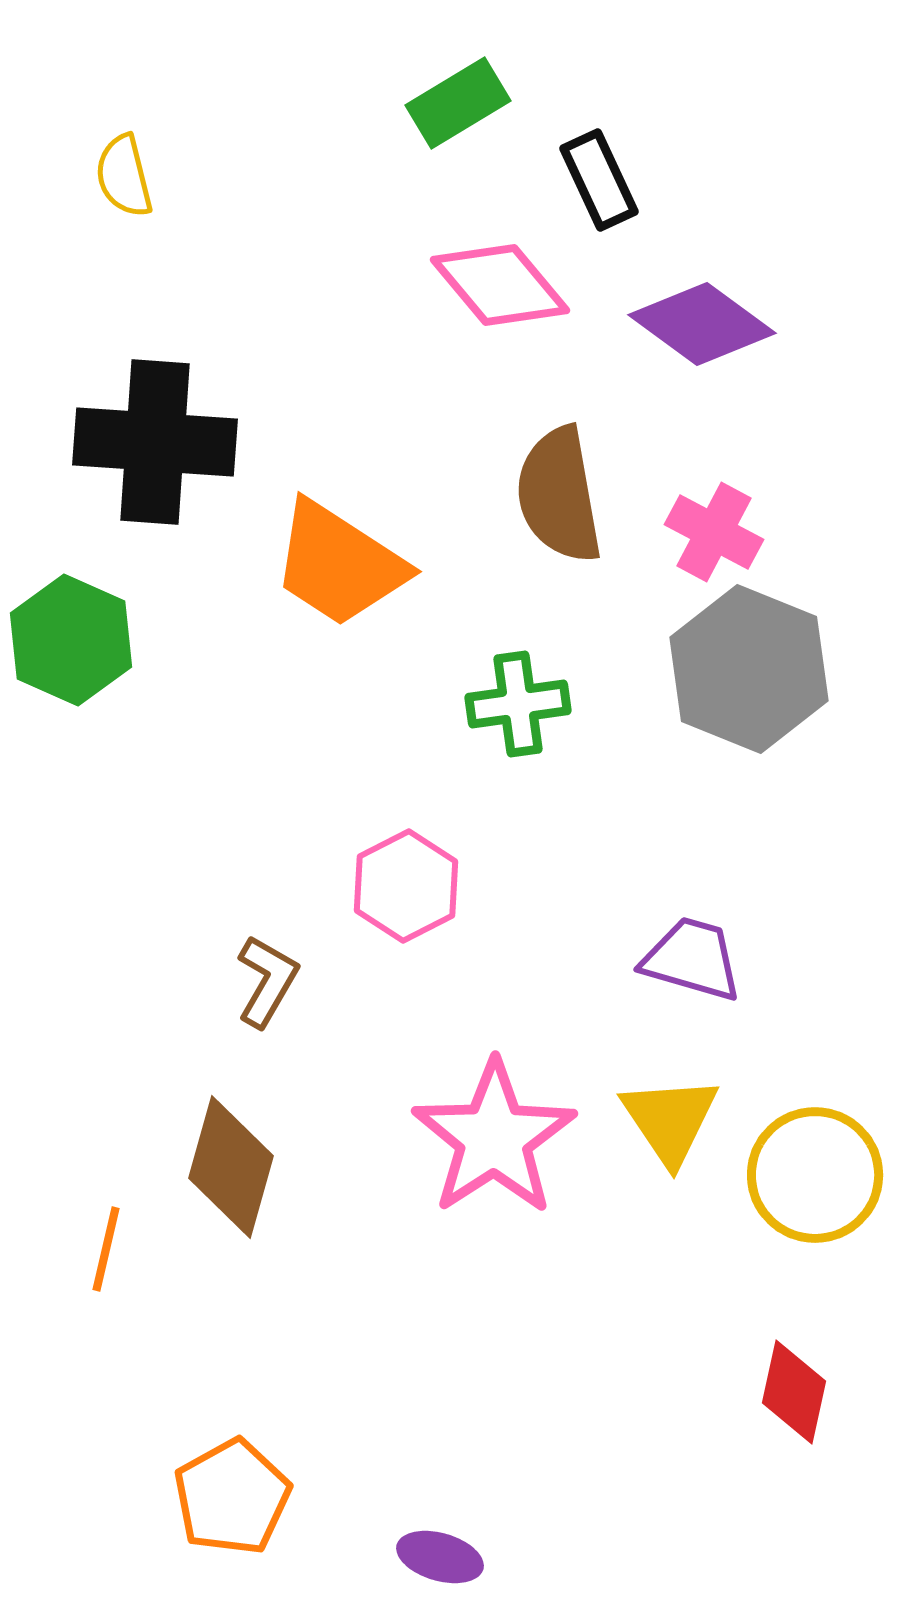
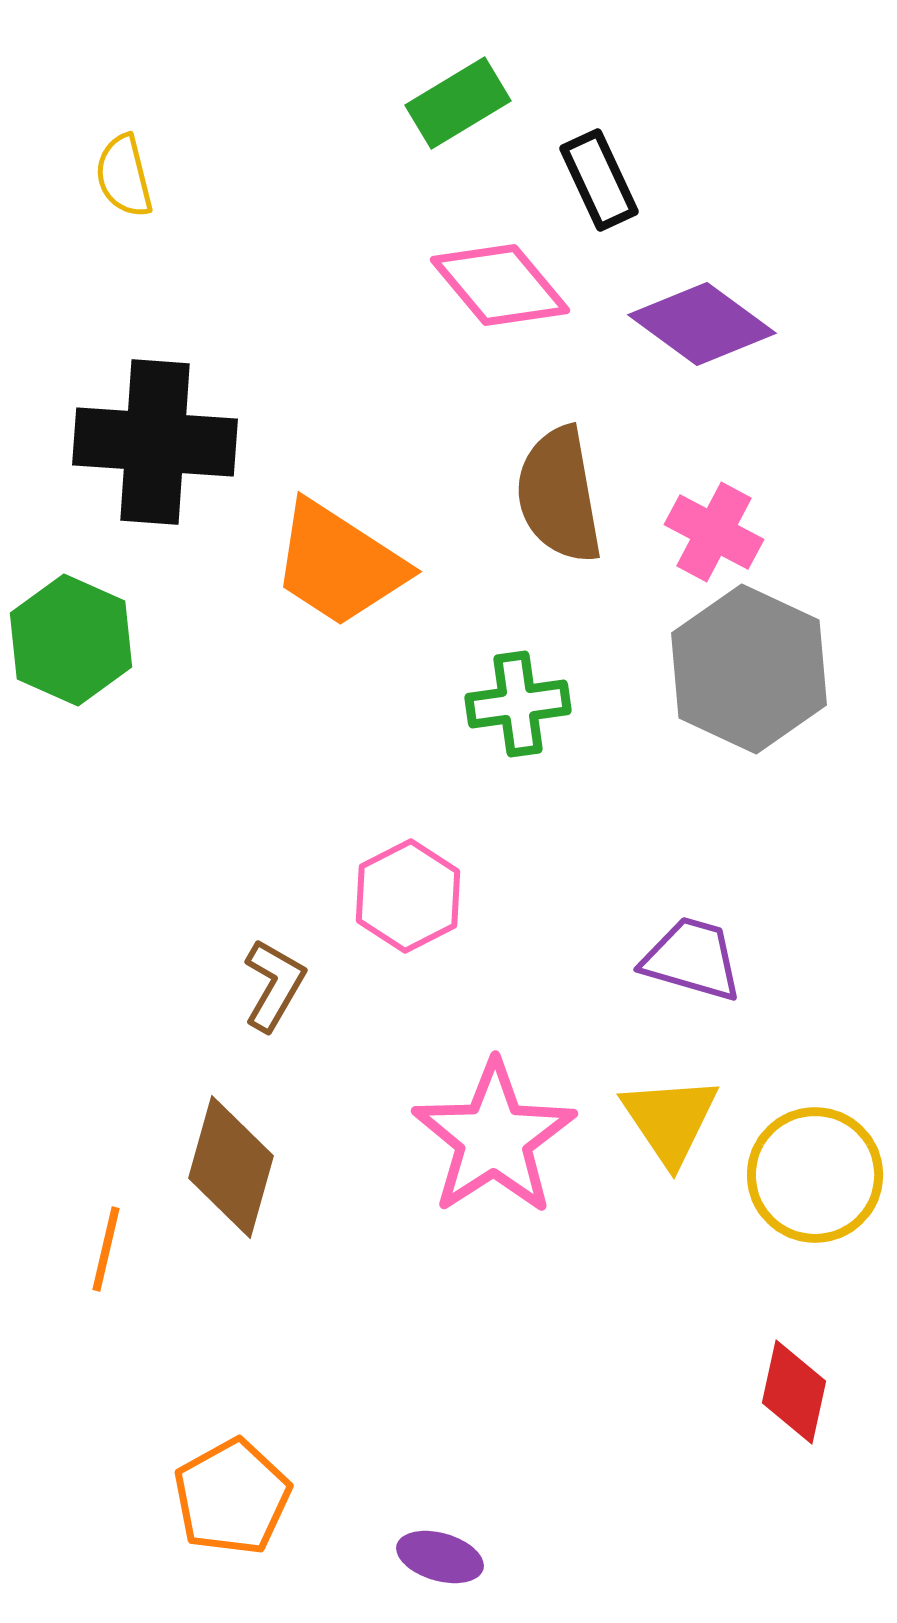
gray hexagon: rotated 3 degrees clockwise
pink hexagon: moved 2 px right, 10 px down
brown L-shape: moved 7 px right, 4 px down
